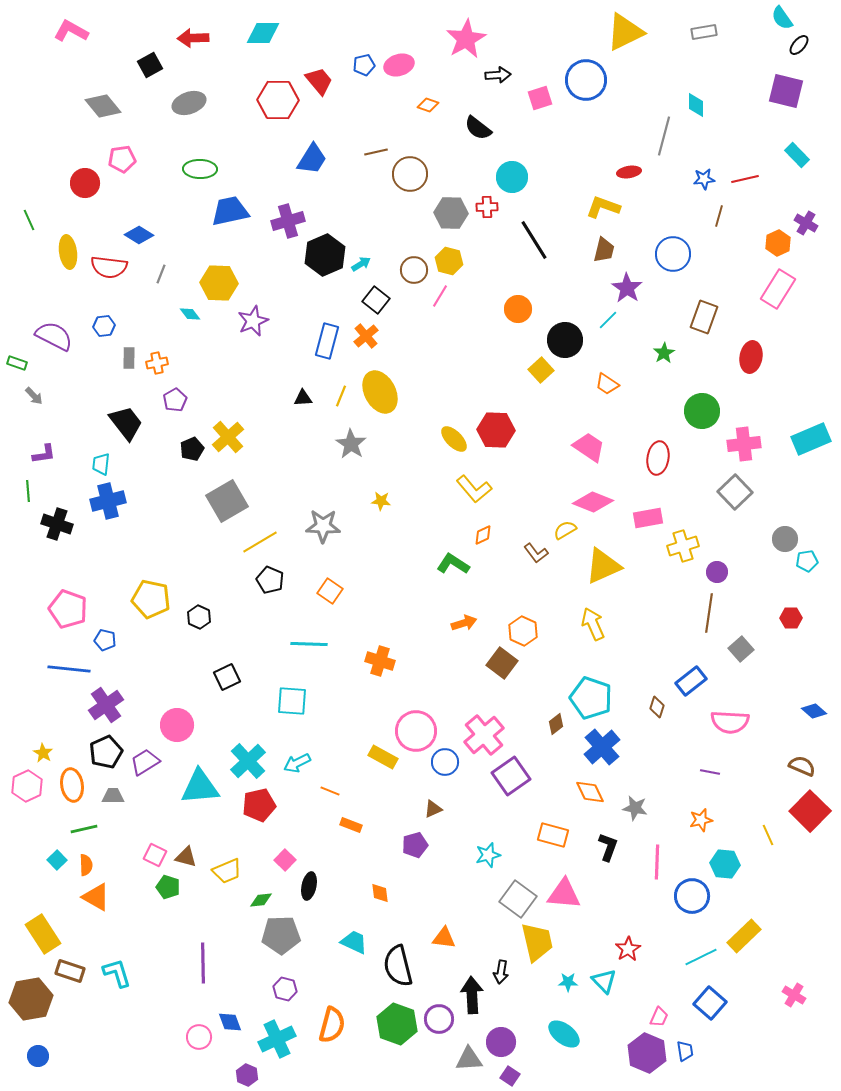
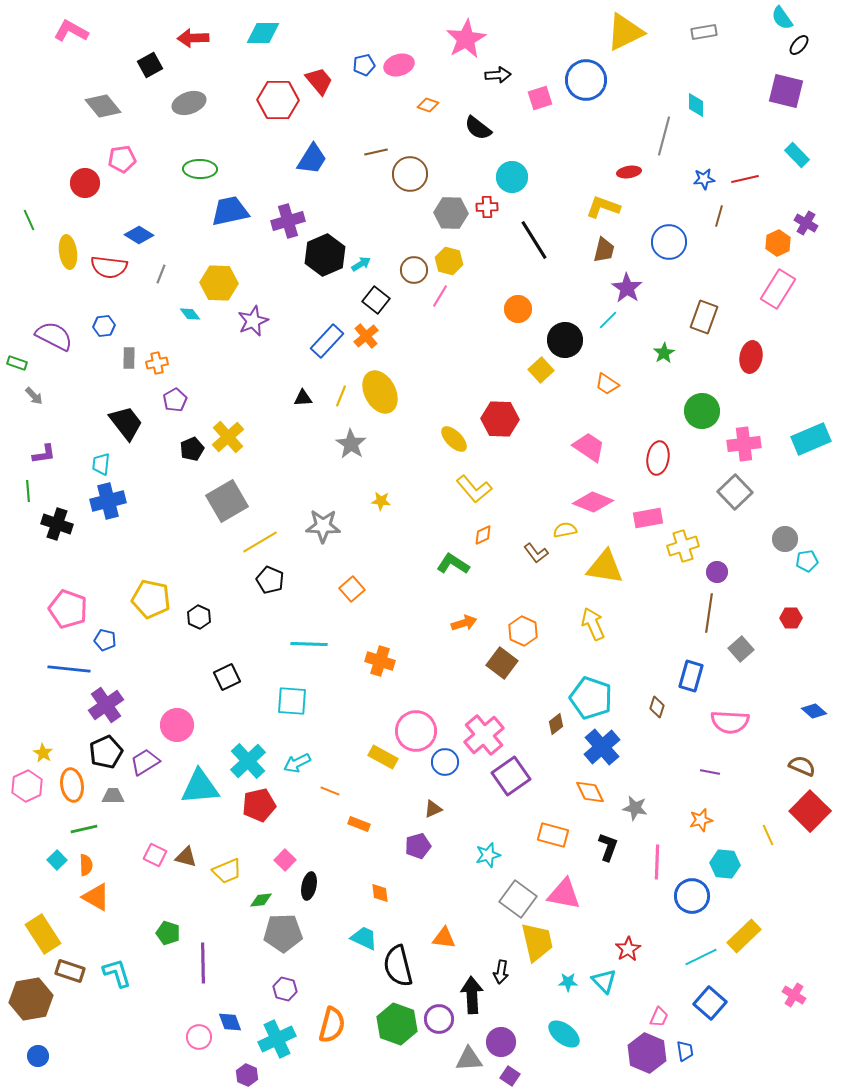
blue circle at (673, 254): moved 4 px left, 12 px up
blue rectangle at (327, 341): rotated 28 degrees clockwise
red hexagon at (496, 430): moved 4 px right, 11 px up
yellow semicircle at (565, 530): rotated 20 degrees clockwise
yellow triangle at (603, 566): moved 2 px right, 1 px down; rotated 33 degrees clockwise
orange square at (330, 591): moved 22 px right, 2 px up; rotated 15 degrees clockwise
blue rectangle at (691, 681): moved 5 px up; rotated 36 degrees counterclockwise
orange rectangle at (351, 825): moved 8 px right, 1 px up
purple pentagon at (415, 845): moved 3 px right, 1 px down
green pentagon at (168, 887): moved 46 px down
pink triangle at (564, 894): rotated 6 degrees clockwise
gray pentagon at (281, 935): moved 2 px right, 2 px up
cyan trapezoid at (354, 942): moved 10 px right, 4 px up
